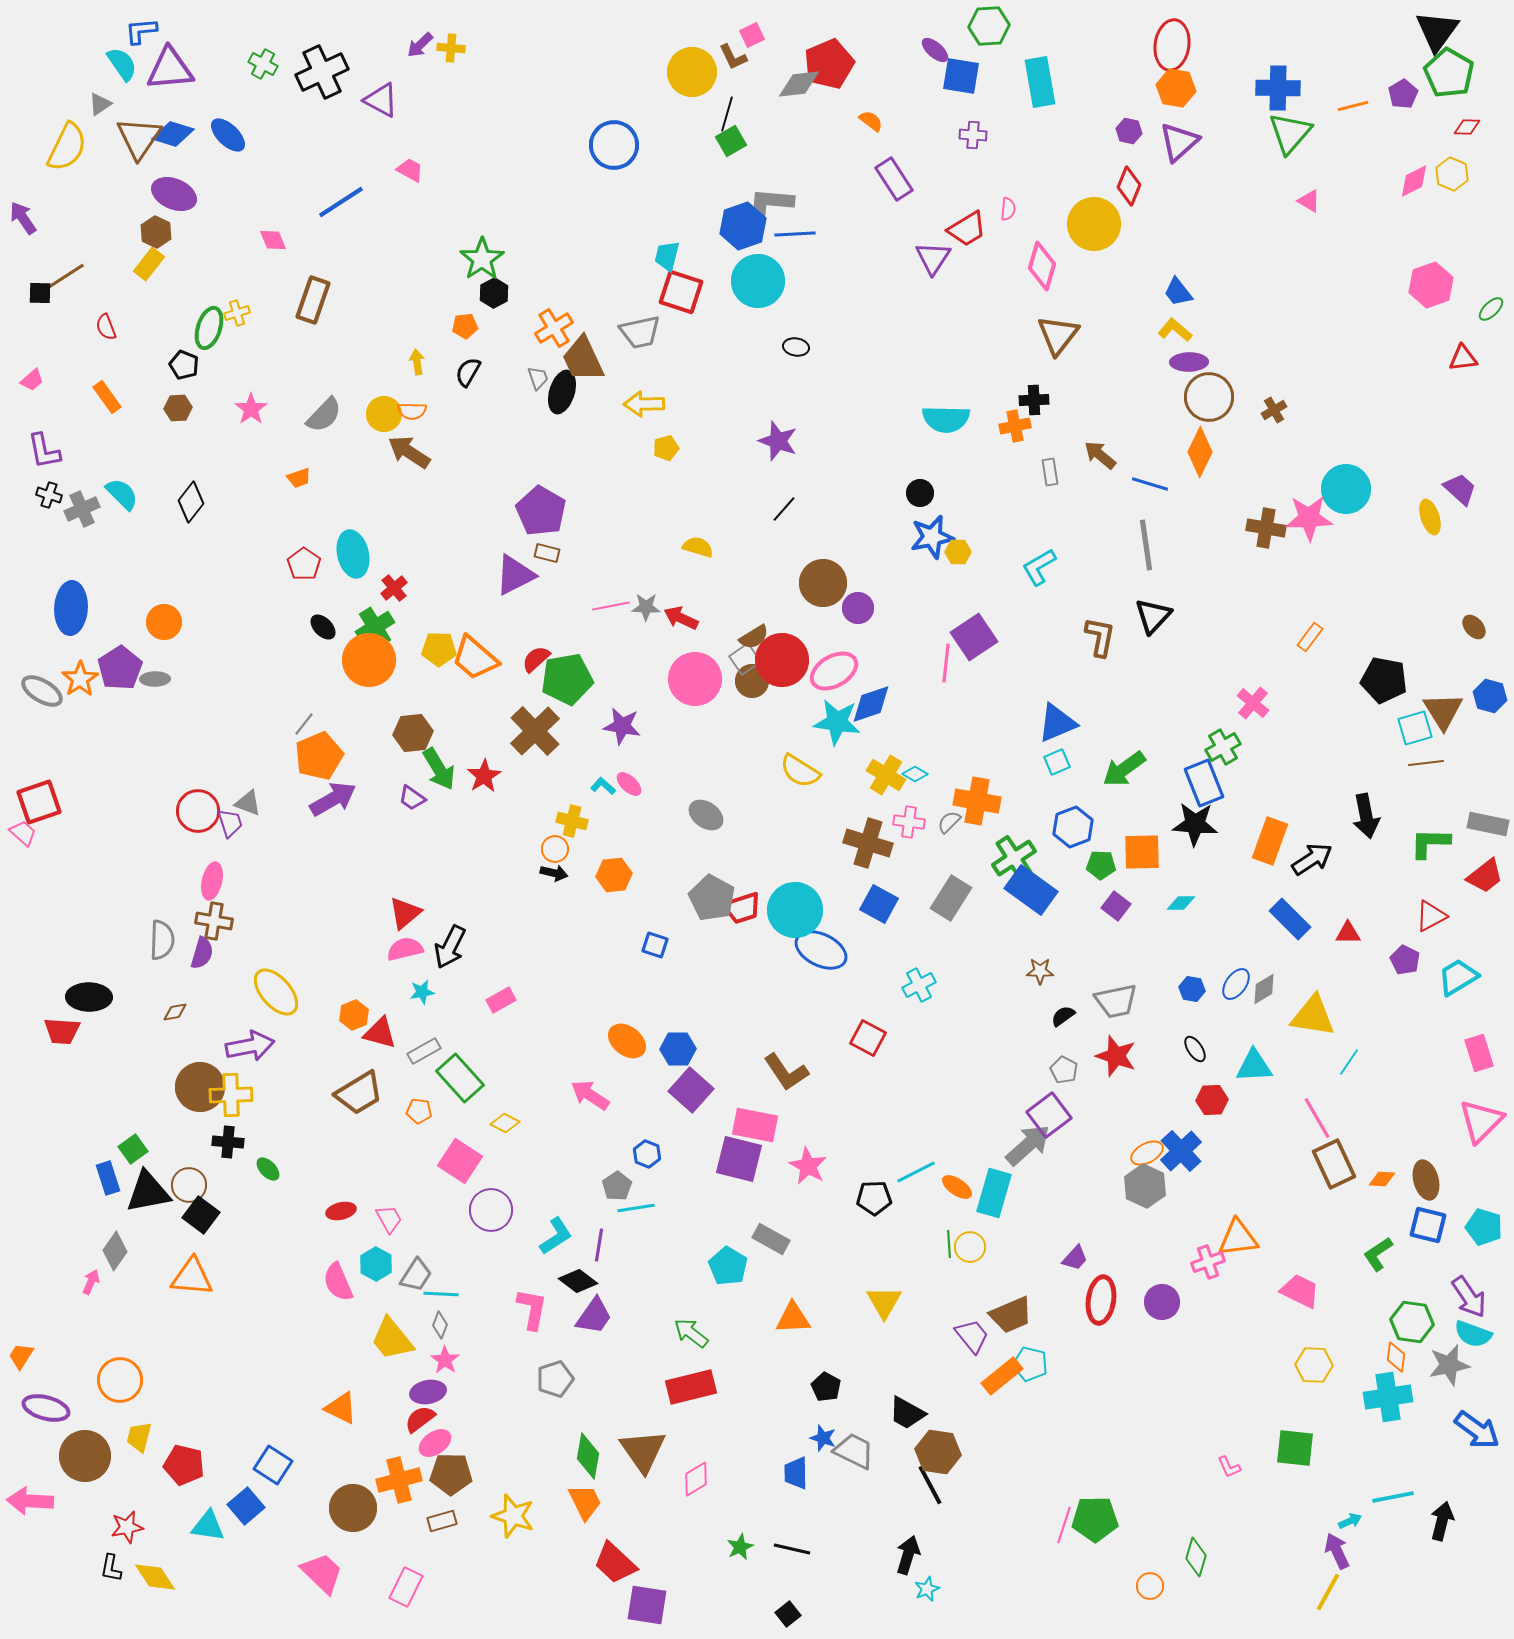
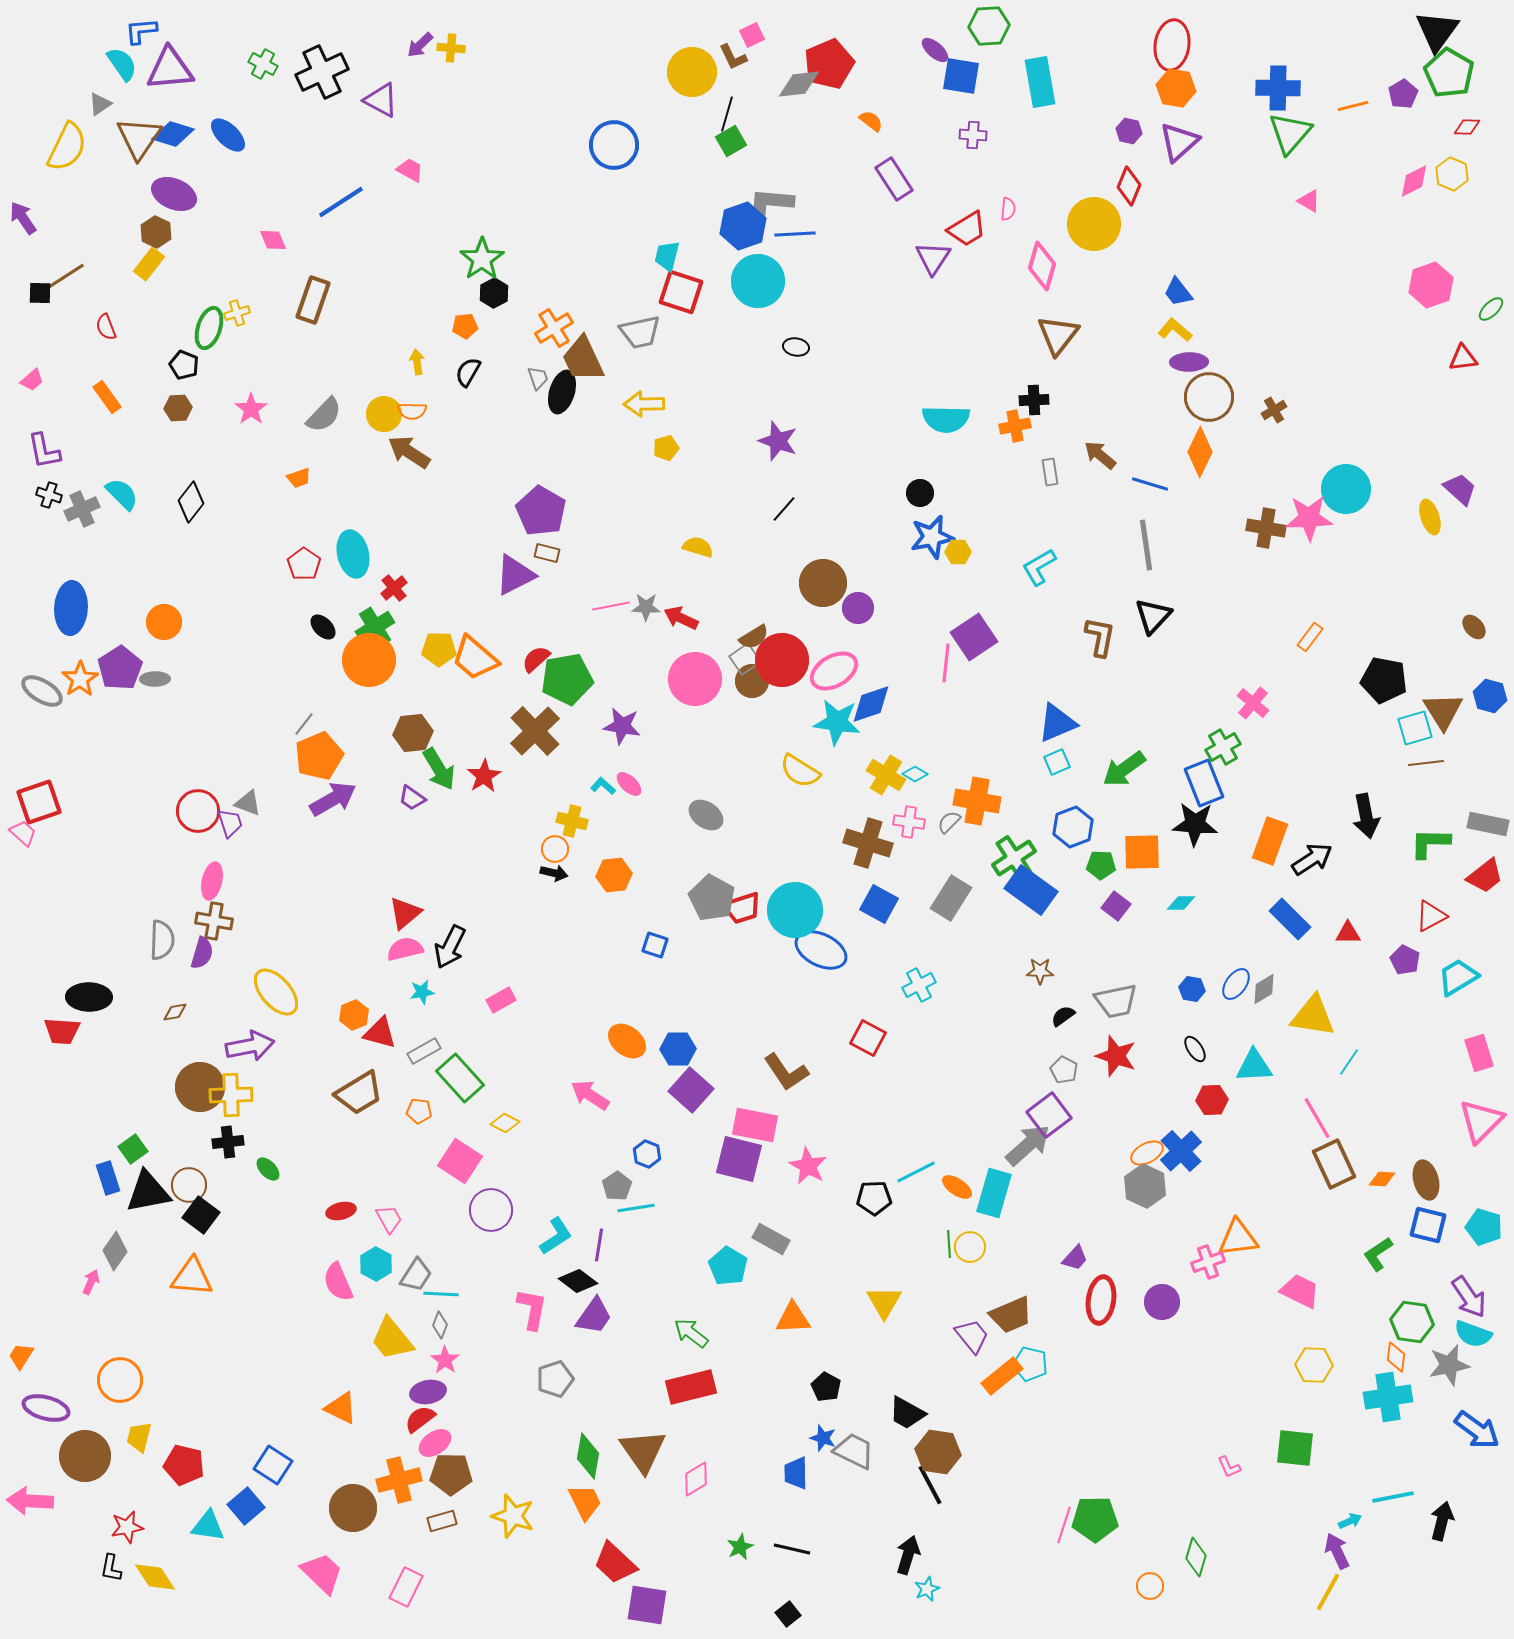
black cross at (228, 1142): rotated 12 degrees counterclockwise
